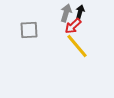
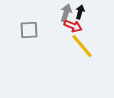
red arrow: rotated 114 degrees counterclockwise
yellow line: moved 5 px right
